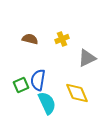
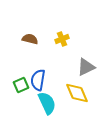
gray triangle: moved 1 px left, 9 px down
